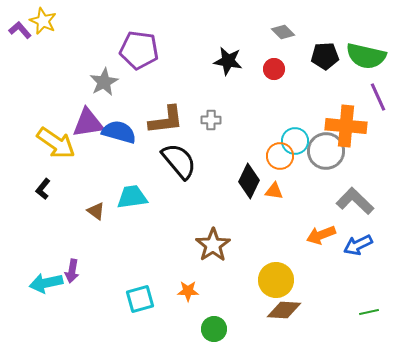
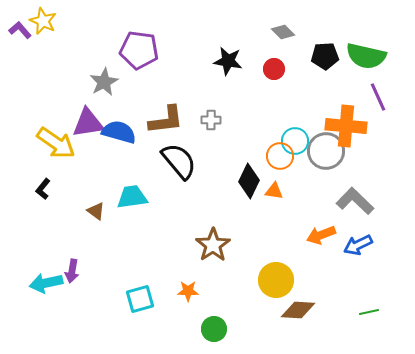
brown diamond: moved 14 px right
